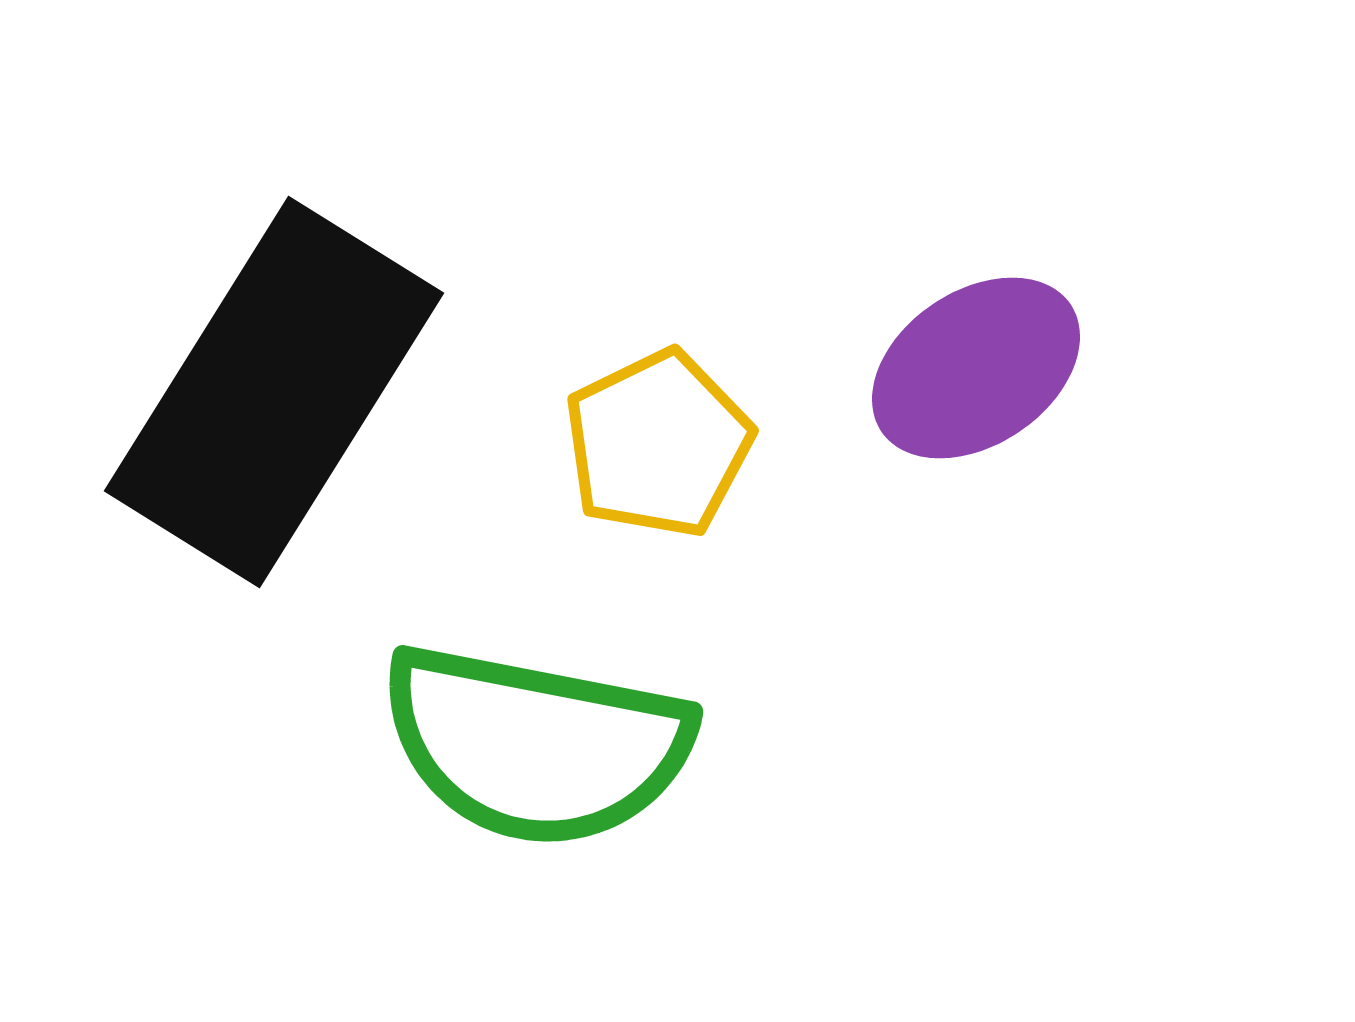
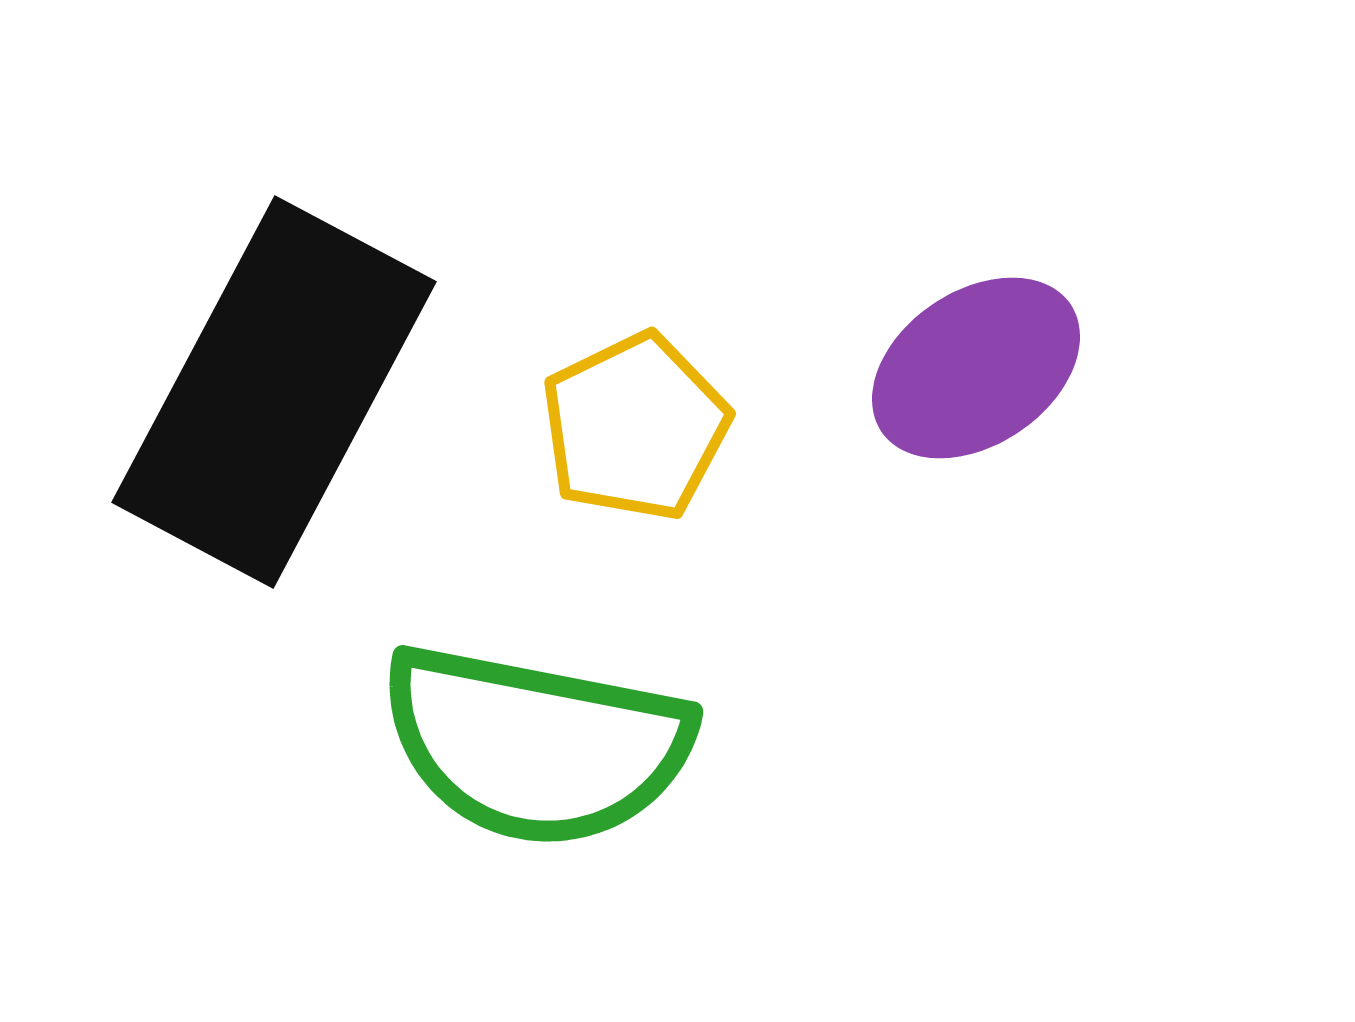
black rectangle: rotated 4 degrees counterclockwise
yellow pentagon: moved 23 px left, 17 px up
